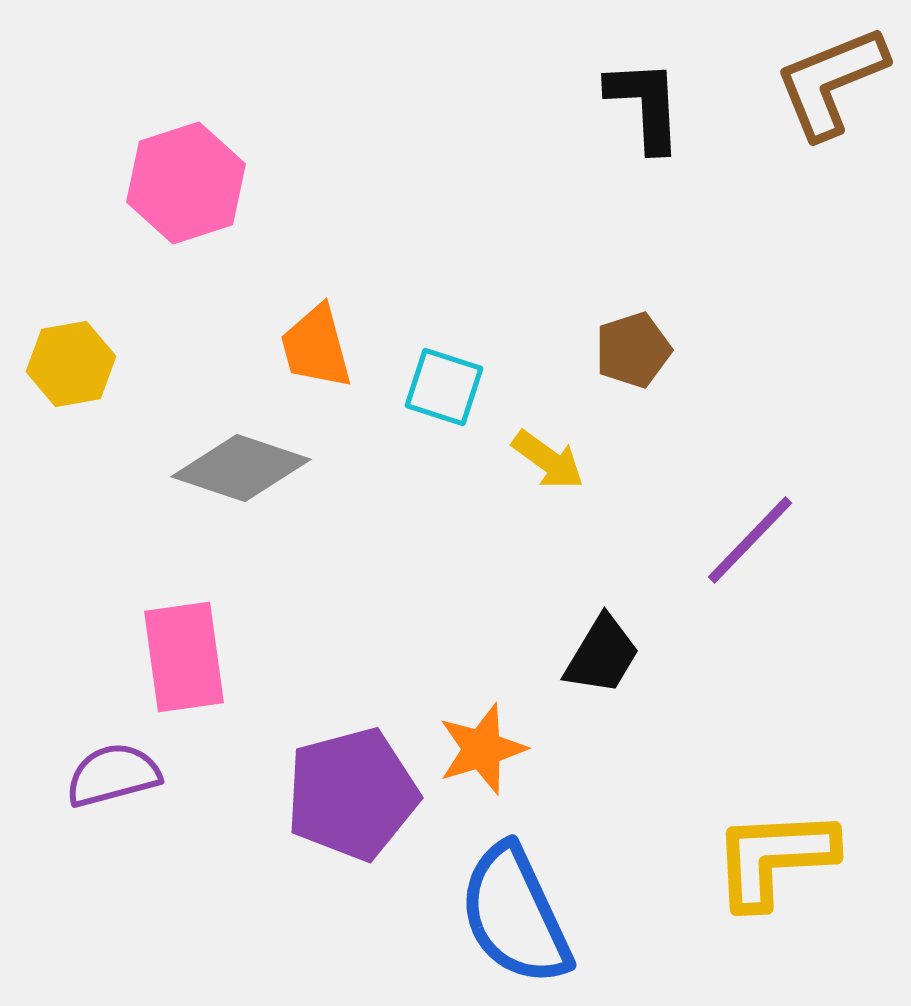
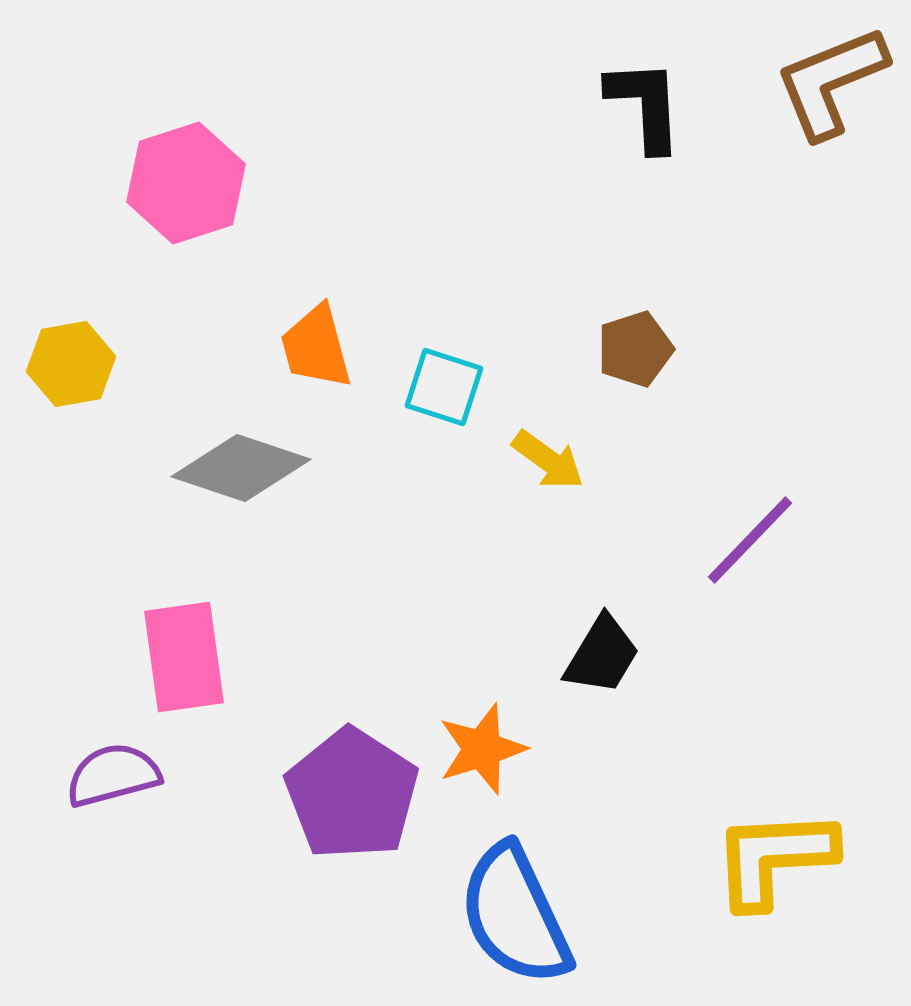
brown pentagon: moved 2 px right, 1 px up
purple pentagon: rotated 24 degrees counterclockwise
